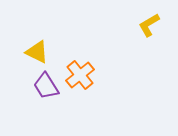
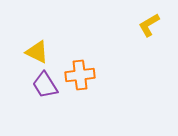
orange cross: rotated 32 degrees clockwise
purple trapezoid: moved 1 px left, 1 px up
